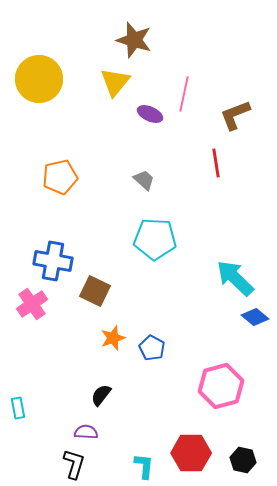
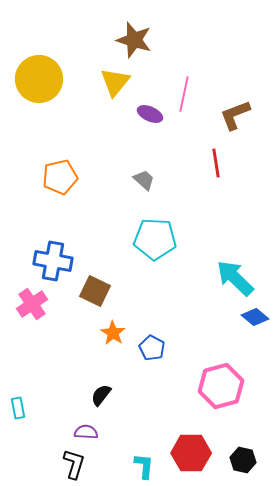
orange star: moved 5 px up; rotated 20 degrees counterclockwise
